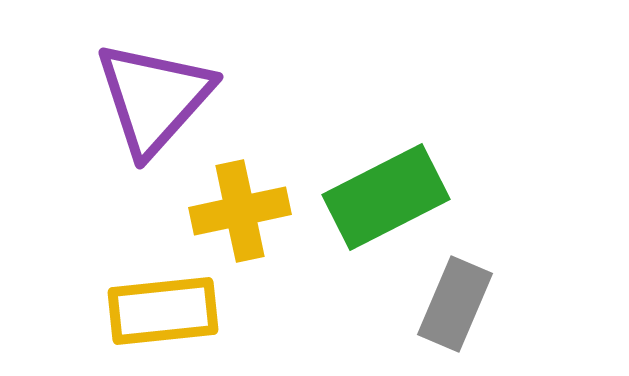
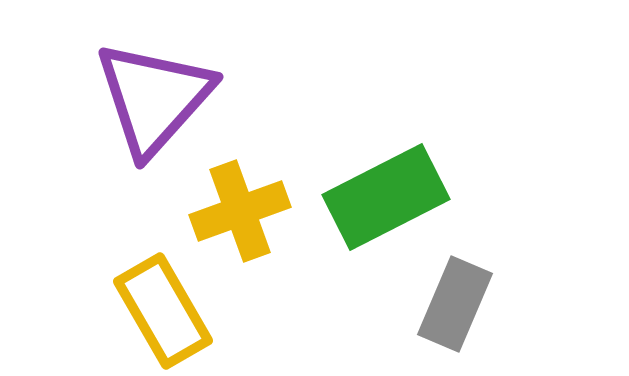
yellow cross: rotated 8 degrees counterclockwise
yellow rectangle: rotated 66 degrees clockwise
